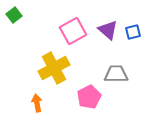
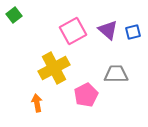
pink pentagon: moved 3 px left, 2 px up
